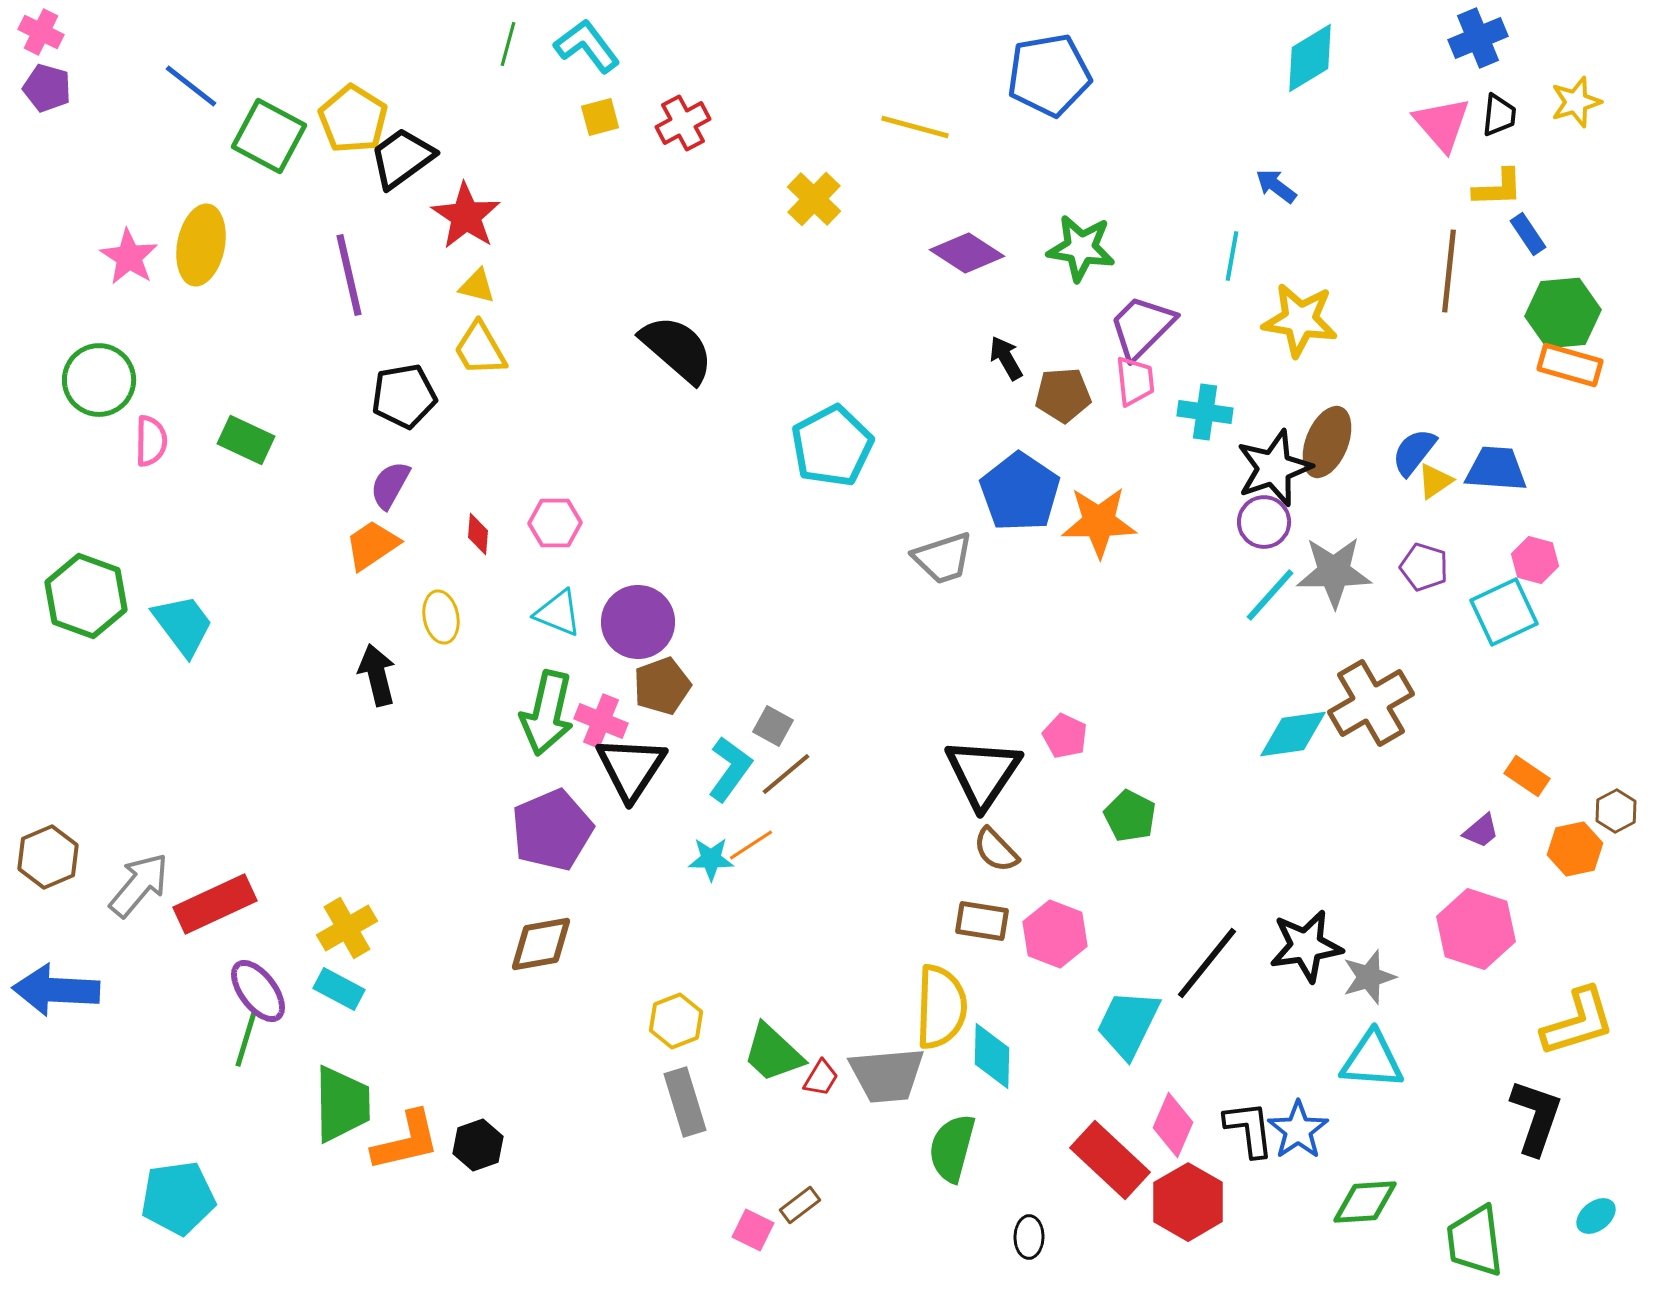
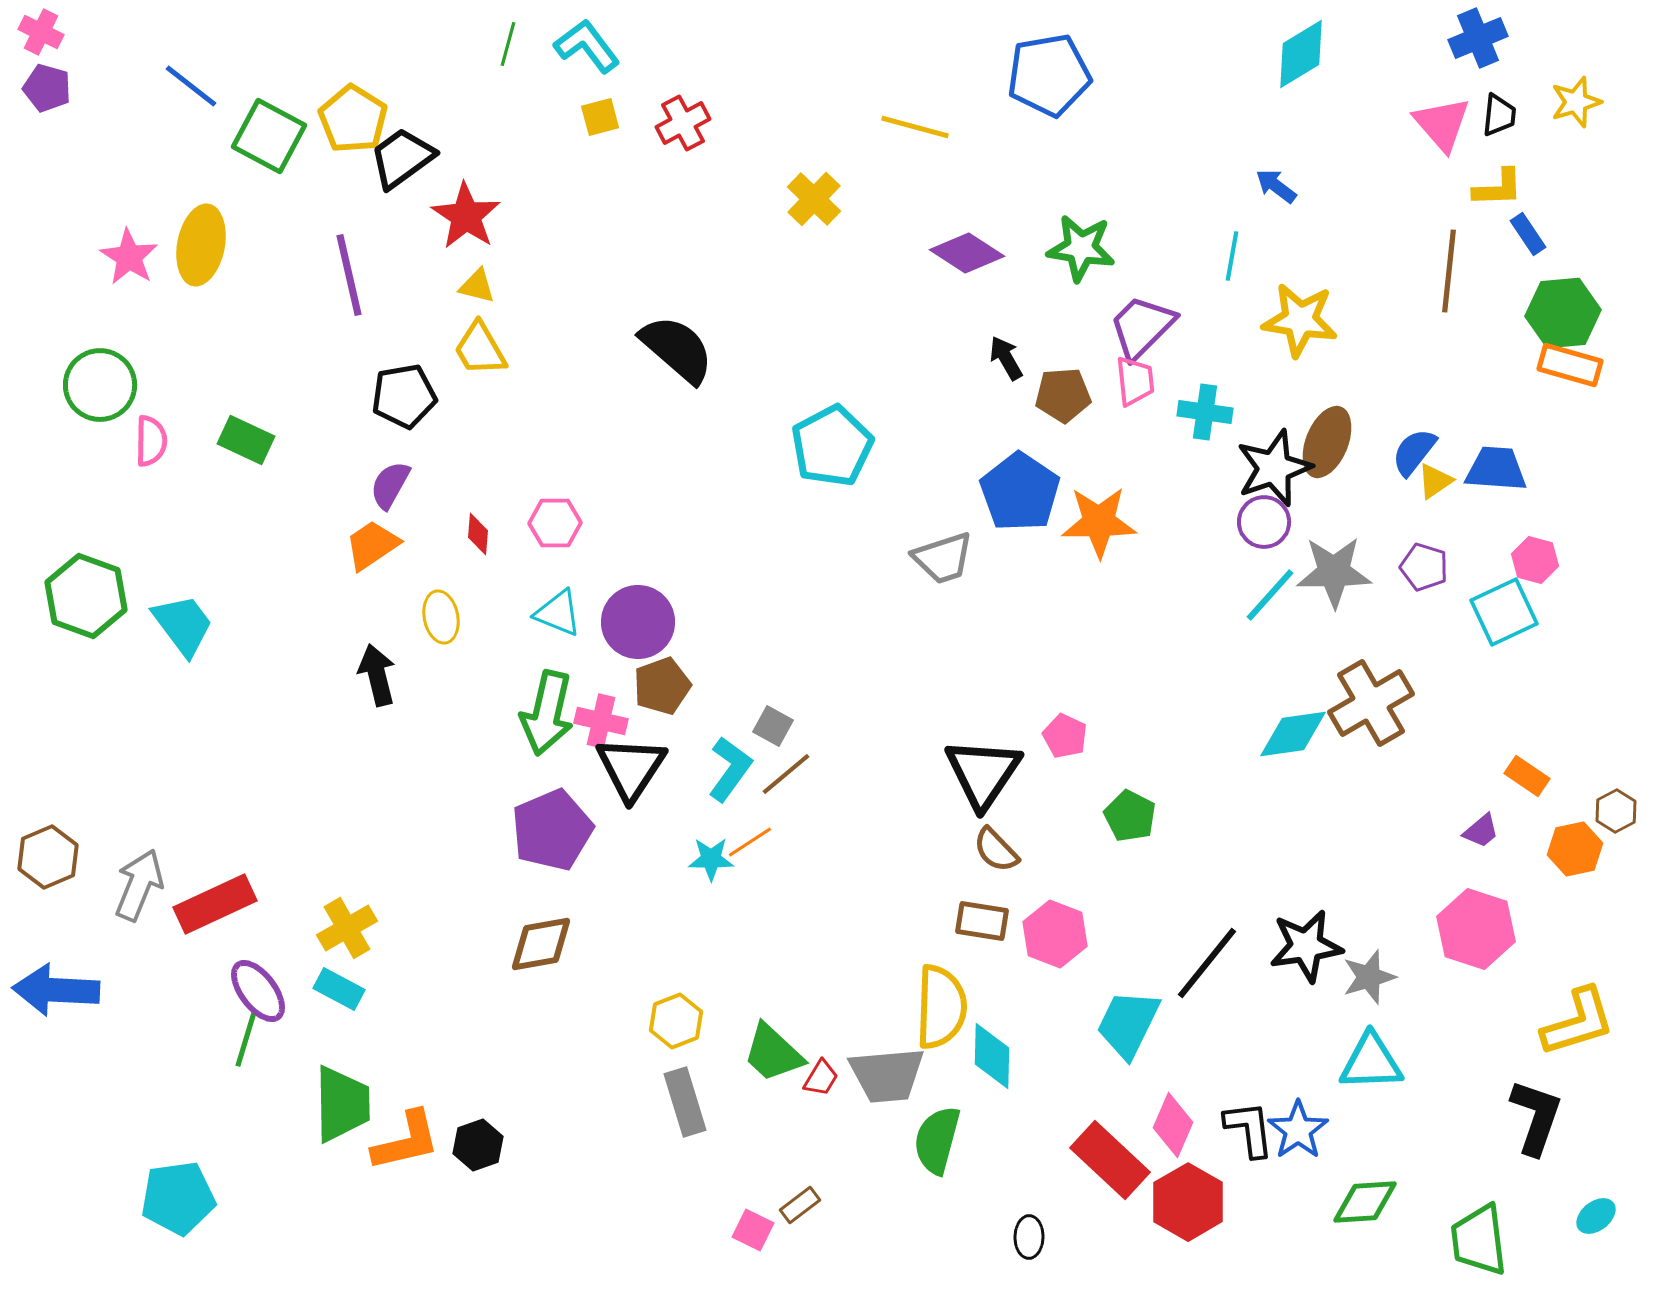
cyan diamond at (1310, 58): moved 9 px left, 4 px up
green circle at (99, 380): moved 1 px right, 5 px down
pink cross at (601, 721): rotated 9 degrees counterclockwise
orange line at (751, 845): moved 1 px left, 3 px up
gray arrow at (139, 885): rotated 18 degrees counterclockwise
cyan triangle at (1372, 1060): moved 1 px left, 2 px down; rotated 6 degrees counterclockwise
green semicircle at (952, 1148): moved 15 px left, 8 px up
green trapezoid at (1475, 1241): moved 4 px right, 1 px up
